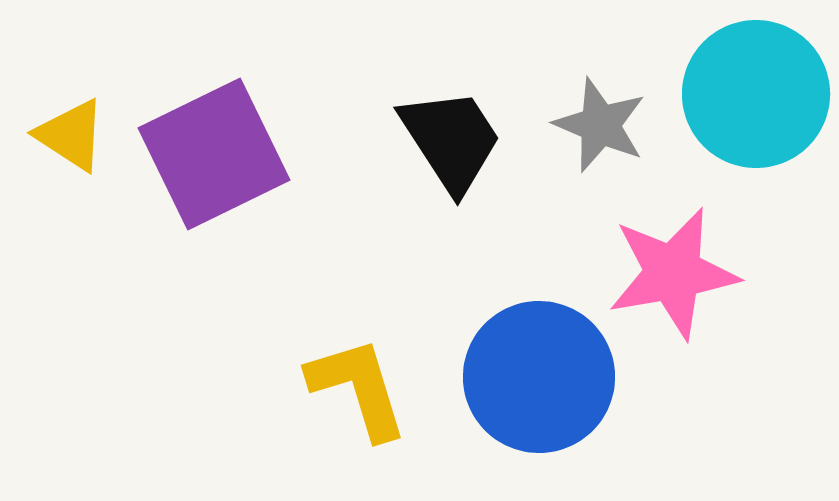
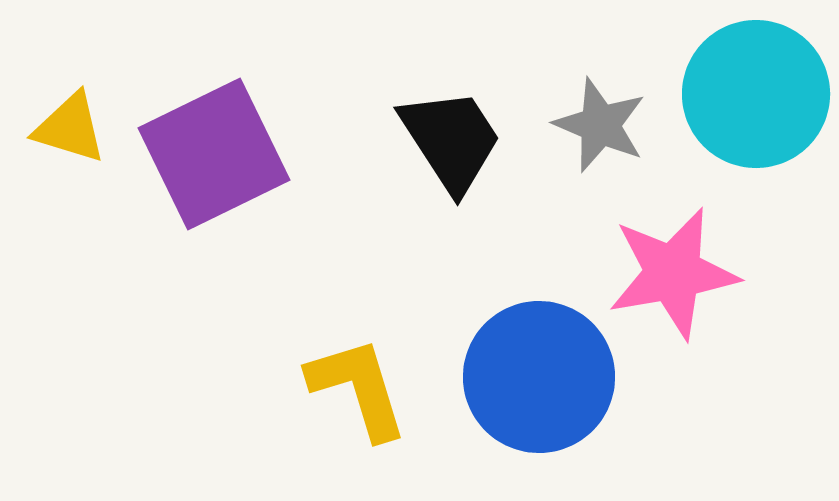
yellow triangle: moved 1 px left, 7 px up; rotated 16 degrees counterclockwise
